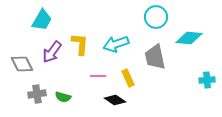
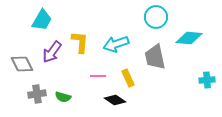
yellow L-shape: moved 2 px up
